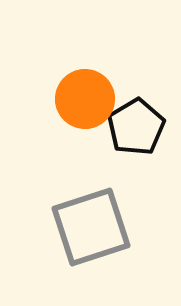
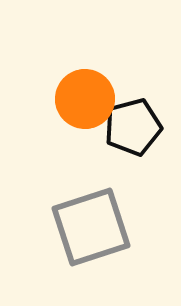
black pentagon: moved 3 px left; rotated 16 degrees clockwise
